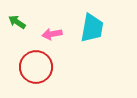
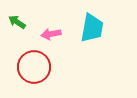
pink arrow: moved 1 px left
red circle: moved 2 px left
